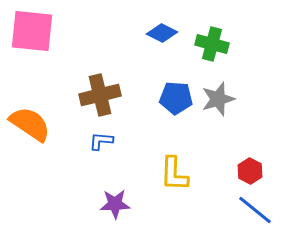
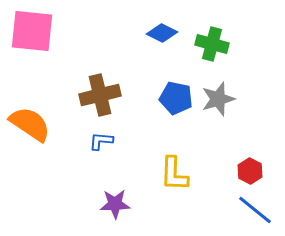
blue pentagon: rotated 8 degrees clockwise
